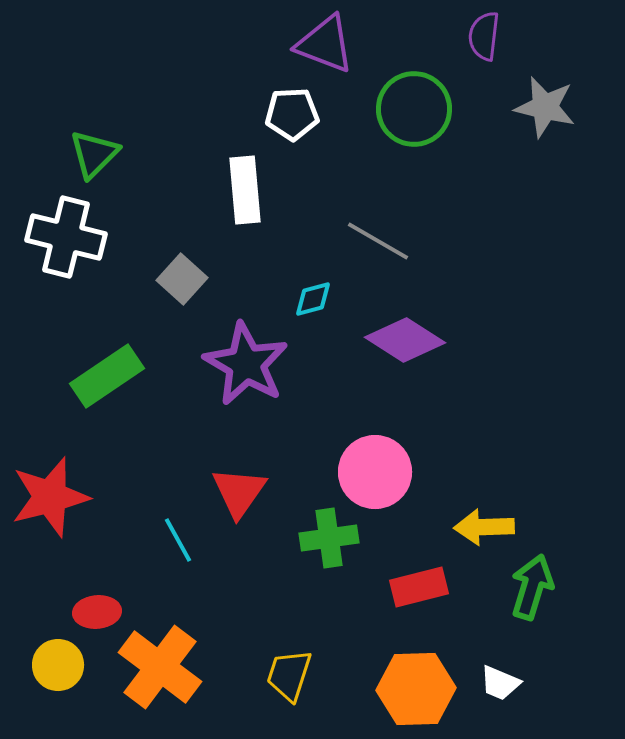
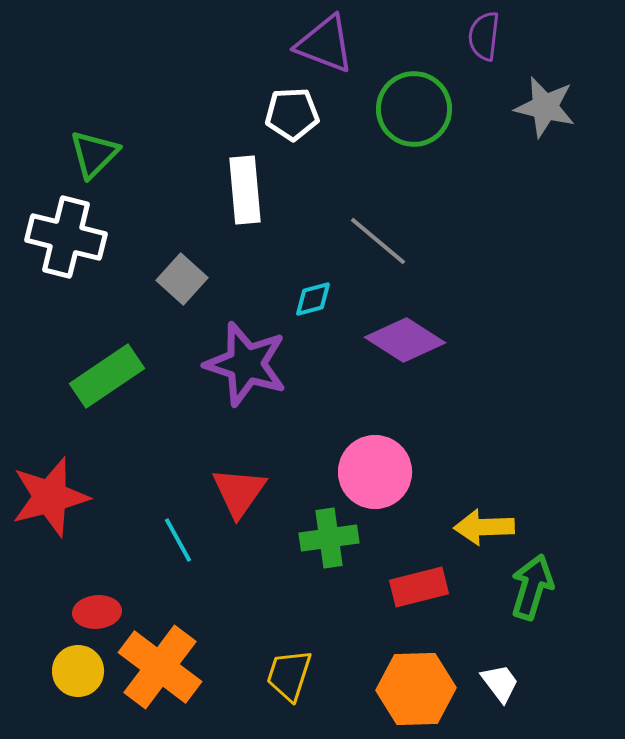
gray line: rotated 10 degrees clockwise
purple star: rotated 12 degrees counterclockwise
yellow circle: moved 20 px right, 6 px down
white trapezoid: rotated 150 degrees counterclockwise
